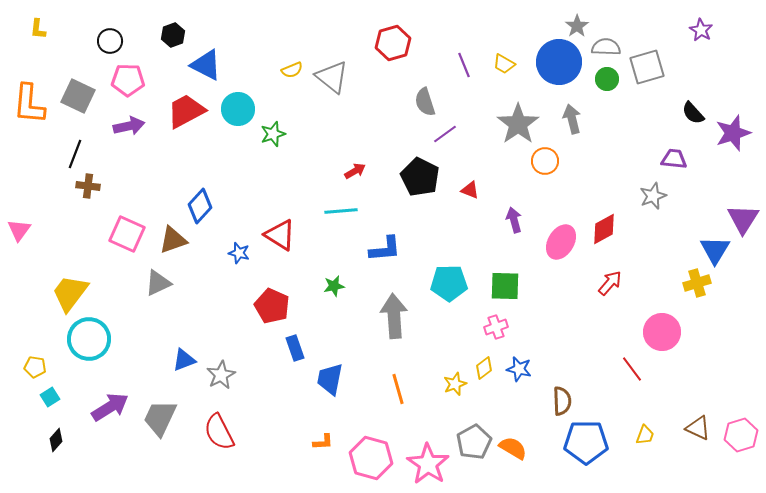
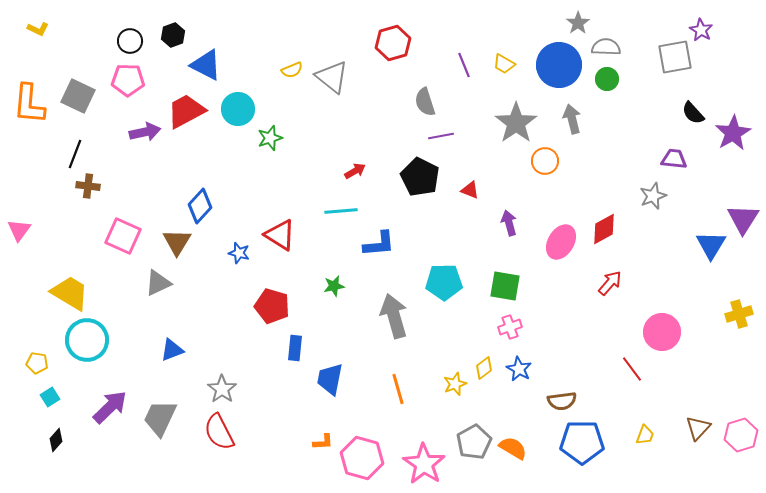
gray star at (577, 26): moved 1 px right, 3 px up
yellow L-shape at (38, 29): rotated 70 degrees counterclockwise
black circle at (110, 41): moved 20 px right
blue circle at (559, 62): moved 3 px down
gray square at (647, 67): moved 28 px right, 10 px up; rotated 6 degrees clockwise
gray star at (518, 124): moved 2 px left, 1 px up
purple arrow at (129, 126): moved 16 px right, 6 px down
purple star at (733, 133): rotated 12 degrees counterclockwise
green star at (273, 134): moved 3 px left, 4 px down
purple line at (445, 134): moved 4 px left, 2 px down; rotated 25 degrees clockwise
purple arrow at (514, 220): moved 5 px left, 3 px down
pink square at (127, 234): moved 4 px left, 2 px down
brown triangle at (173, 240): moved 4 px right, 2 px down; rotated 40 degrees counterclockwise
blue L-shape at (385, 249): moved 6 px left, 5 px up
blue triangle at (715, 250): moved 4 px left, 5 px up
cyan pentagon at (449, 283): moved 5 px left, 1 px up
yellow cross at (697, 283): moved 42 px right, 31 px down
green square at (505, 286): rotated 8 degrees clockwise
yellow trapezoid at (70, 293): rotated 84 degrees clockwise
red pentagon at (272, 306): rotated 8 degrees counterclockwise
gray arrow at (394, 316): rotated 12 degrees counterclockwise
pink cross at (496, 327): moved 14 px right
cyan circle at (89, 339): moved 2 px left, 1 px down
blue rectangle at (295, 348): rotated 25 degrees clockwise
blue triangle at (184, 360): moved 12 px left, 10 px up
yellow pentagon at (35, 367): moved 2 px right, 4 px up
blue star at (519, 369): rotated 15 degrees clockwise
gray star at (221, 375): moved 1 px right, 14 px down; rotated 8 degrees counterclockwise
brown semicircle at (562, 401): rotated 84 degrees clockwise
purple arrow at (110, 407): rotated 12 degrees counterclockwise
brown triangle at (698, 428): rotated 48 degrees clockwise
blue pentagon at (586, 442): moved 4 px left
pink hexagon at (371, 458): moved 9 px left
pink star at (428, 464): moved 4 px left
